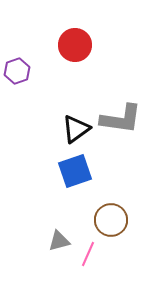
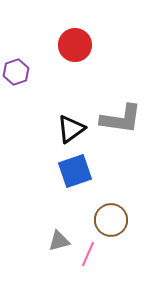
purple hexagon: moved 1 px left, 1 px down
black triangle: moved 5 px left
